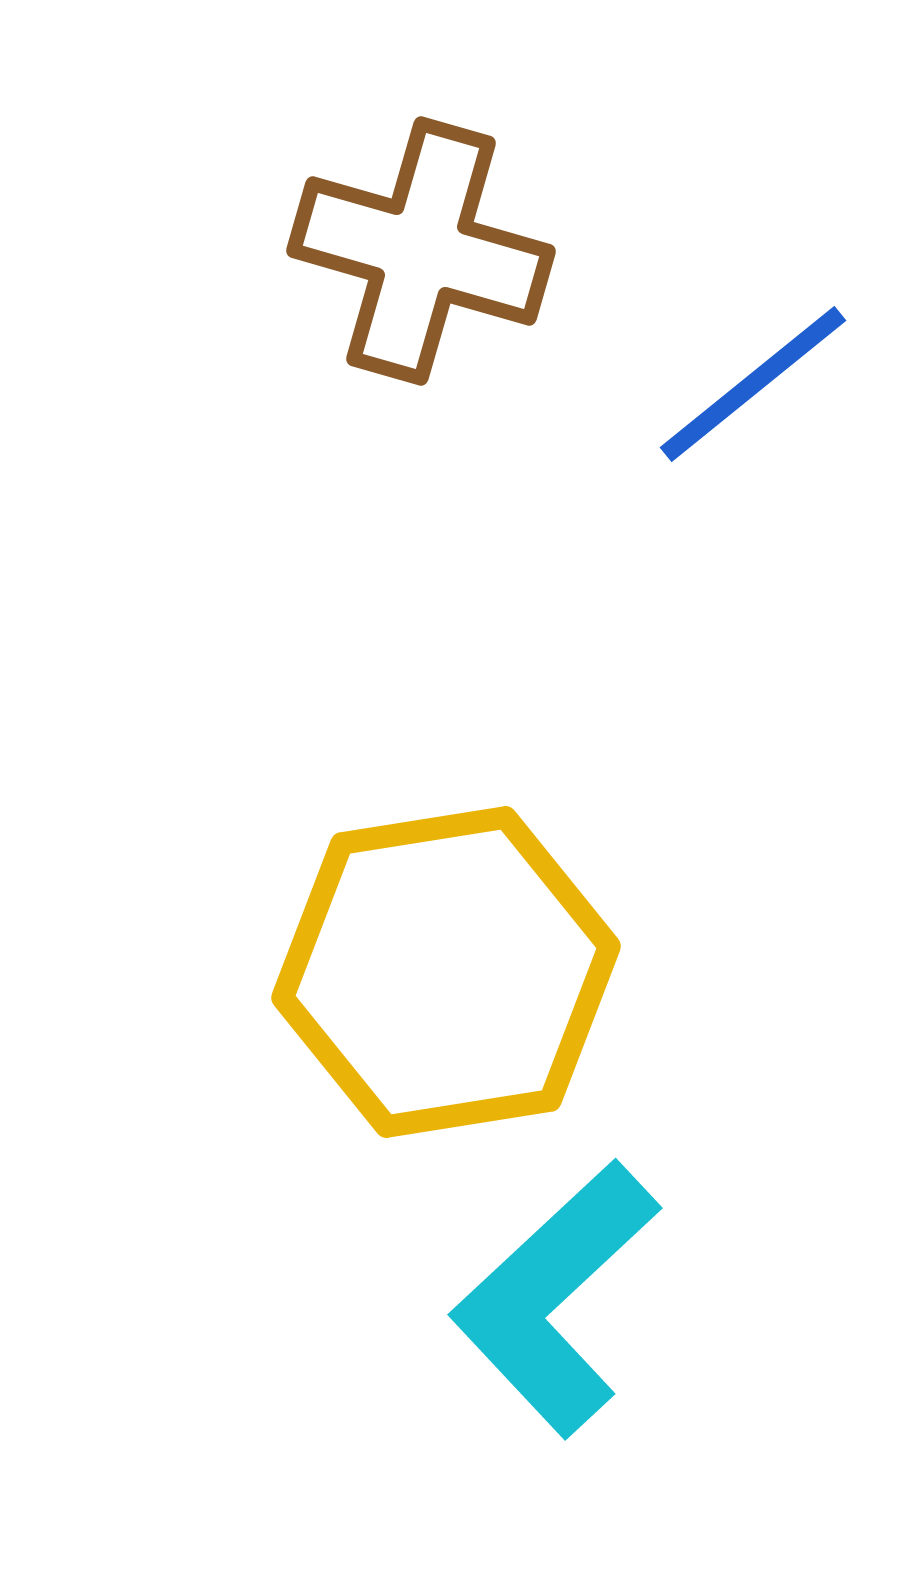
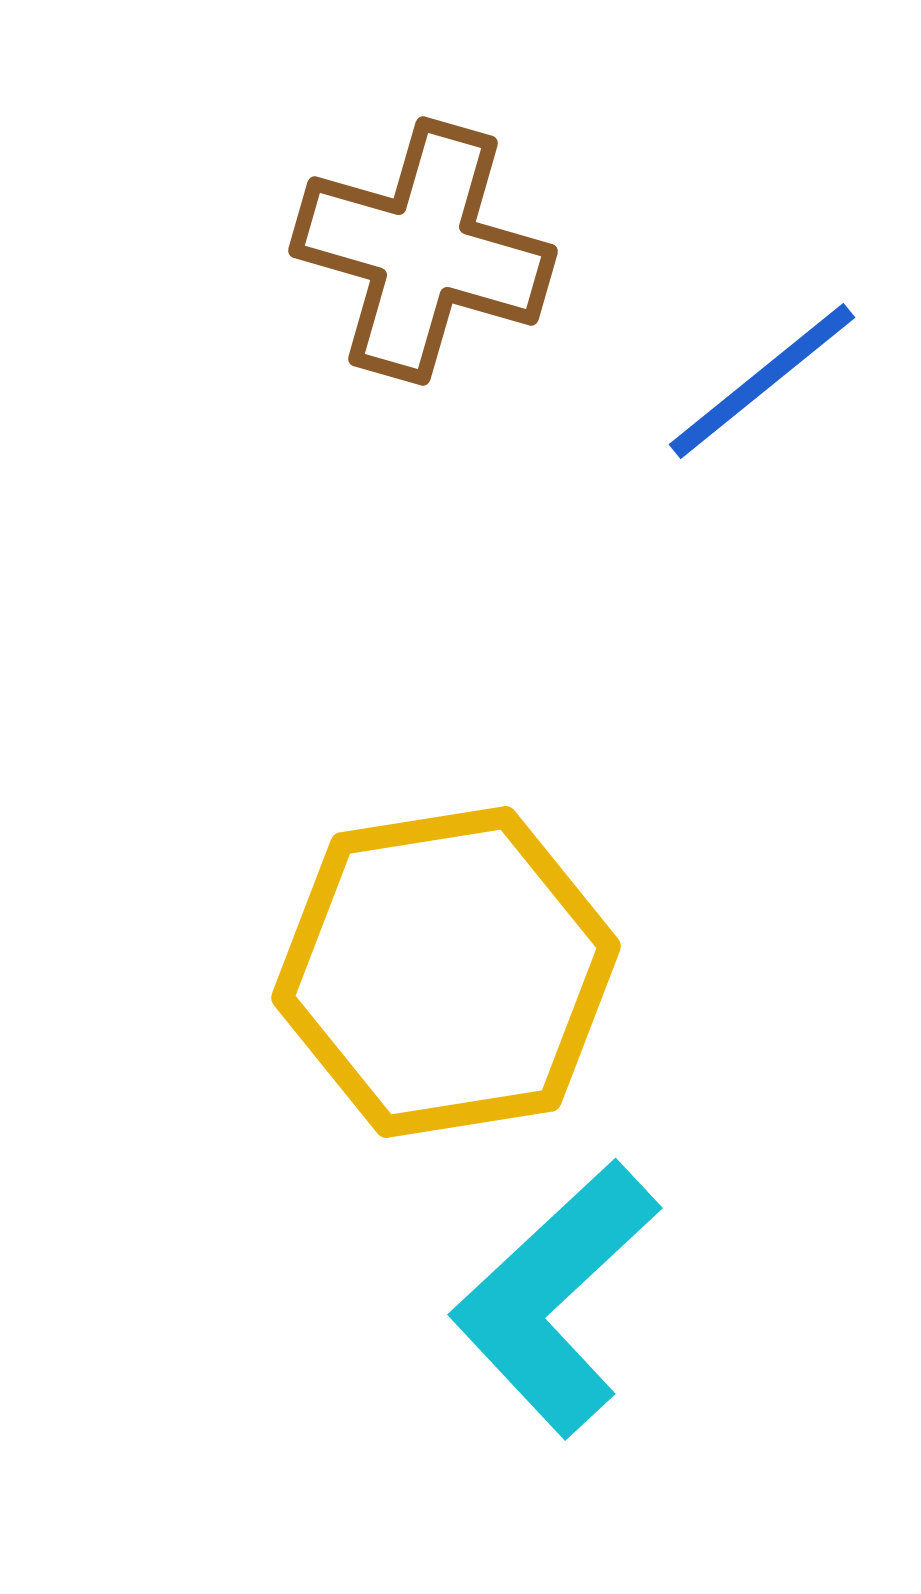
brown cross: moved 2 px right
blue line: moved 9 px right, 3 px up
